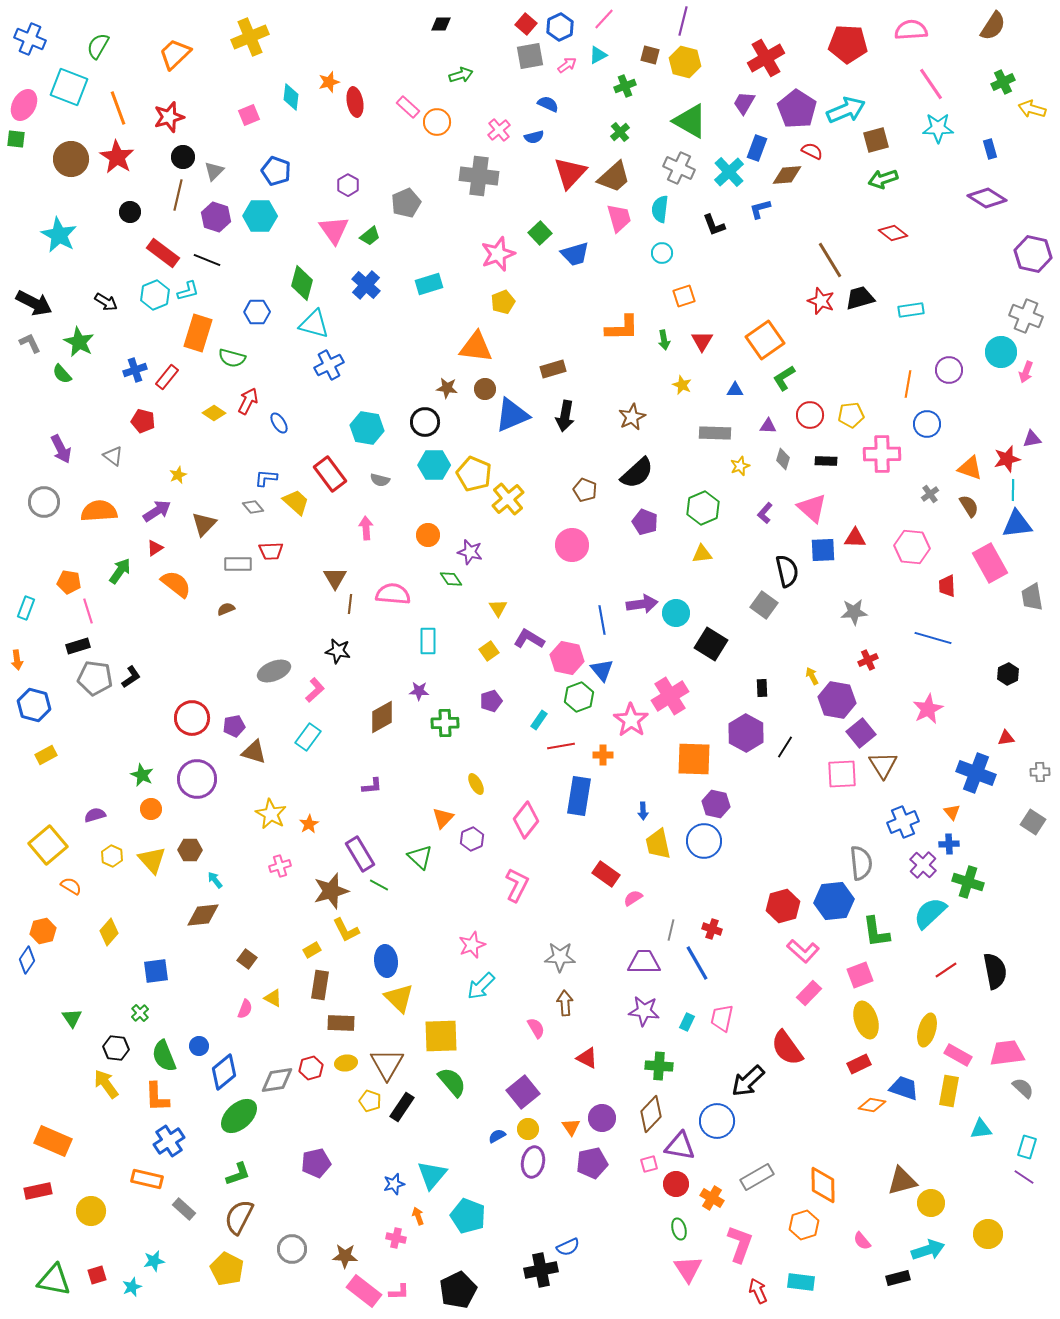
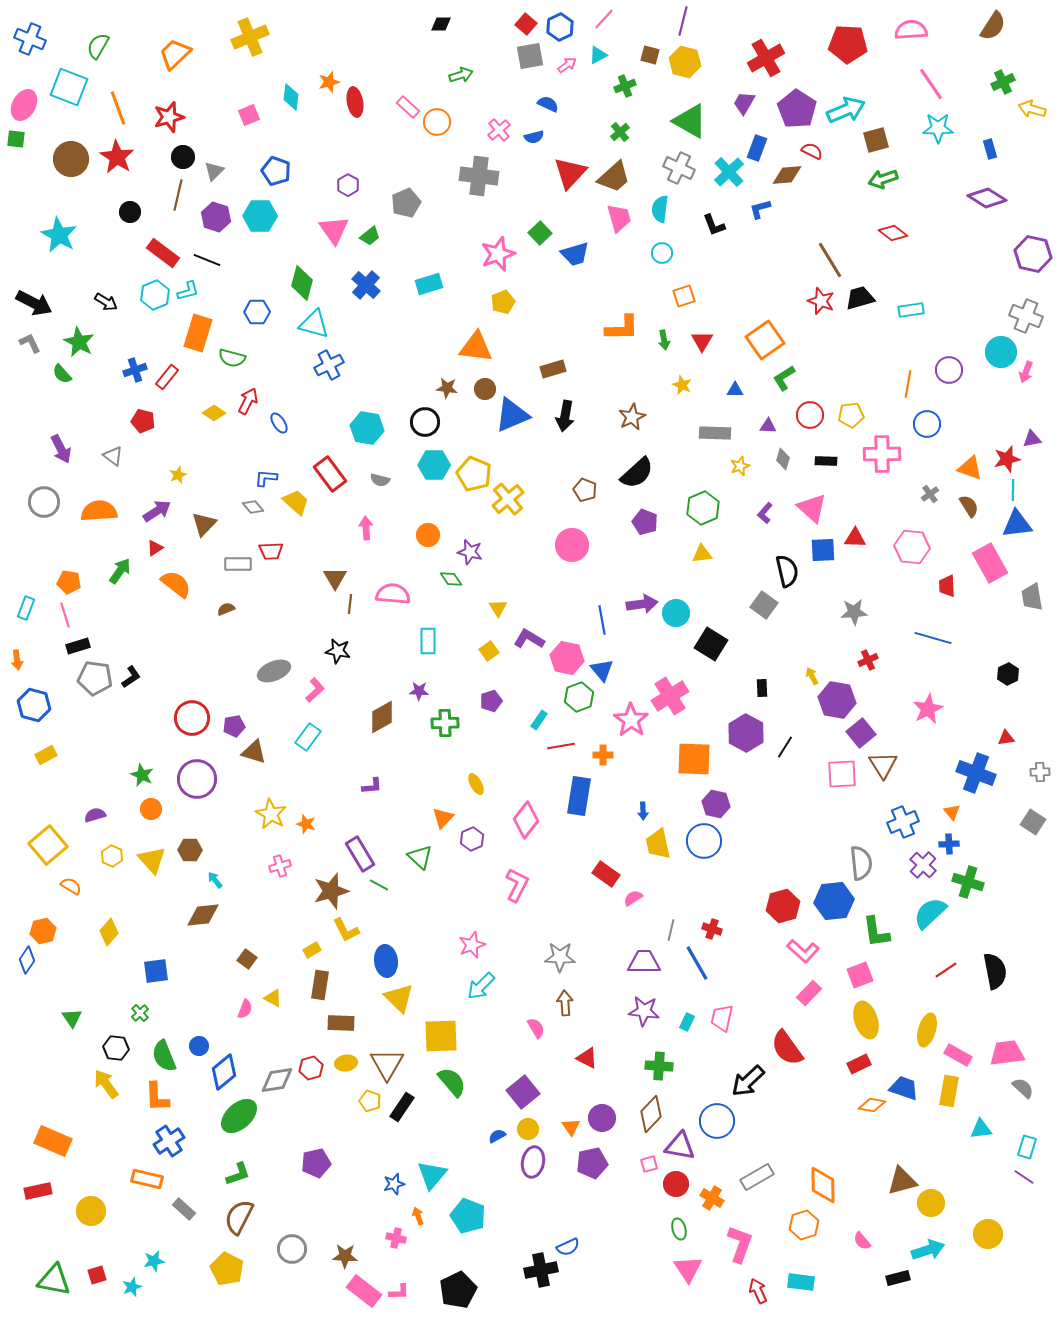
pink line at (88, 611): moved 23 px left, 4 px down
orange star at (309, 824): moved 3 px left; rotated 24 degrees counterclockwise
